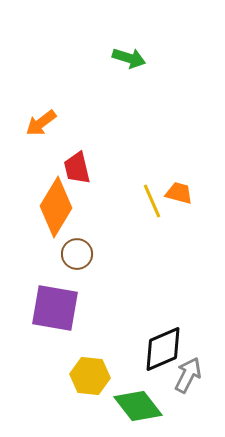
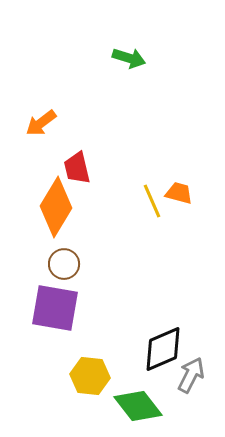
brown circle: moved 13 px left, 10 px down
gray arrow: moved 3 px right
